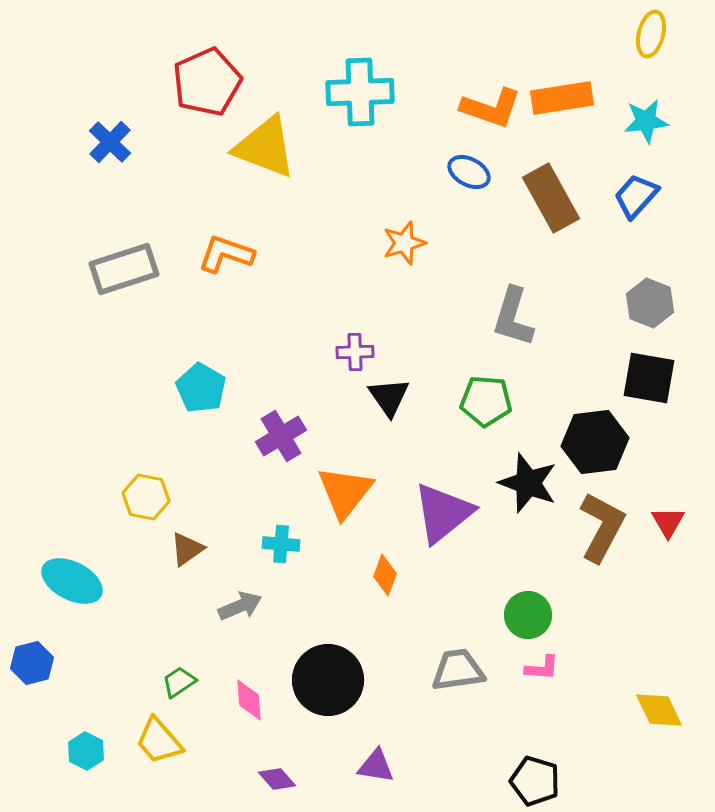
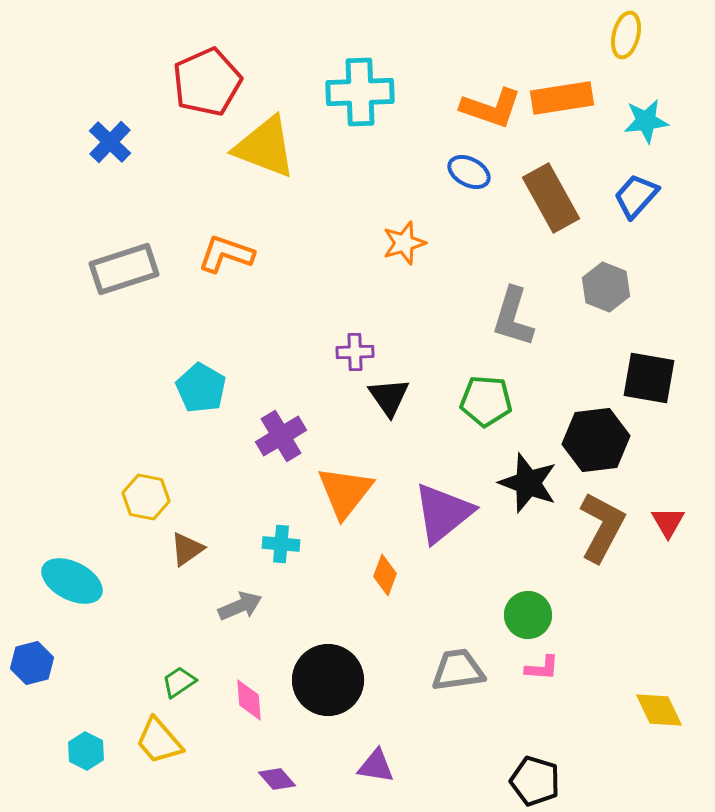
yellow ellipse at (651, 34): moved 25 px left, 1 px down
gray hexagon at (650, 303): moved 44 px left, 16 px up
black hexagon at (595, 442): moved 1 px right, 2 px up
